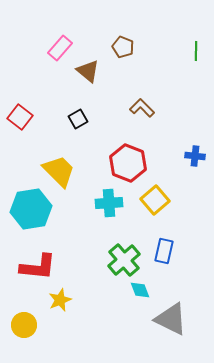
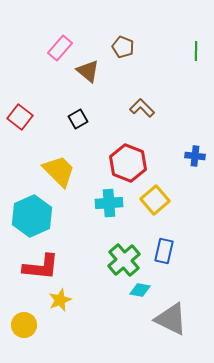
cyan hexagon: moved 1 px right, 7 px down; rotated 15 degrees counterclockwise
red L-shape: moved 3 px right
cyan diamond: rotated 60 degrees counterclockwise
